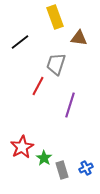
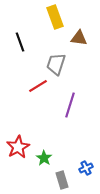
black line: rotated 72 degrees counterclockwise
red line: rotated 30 degrees clockwise
red star: moved 4 px left
gray rectangle: moved 10 px down
